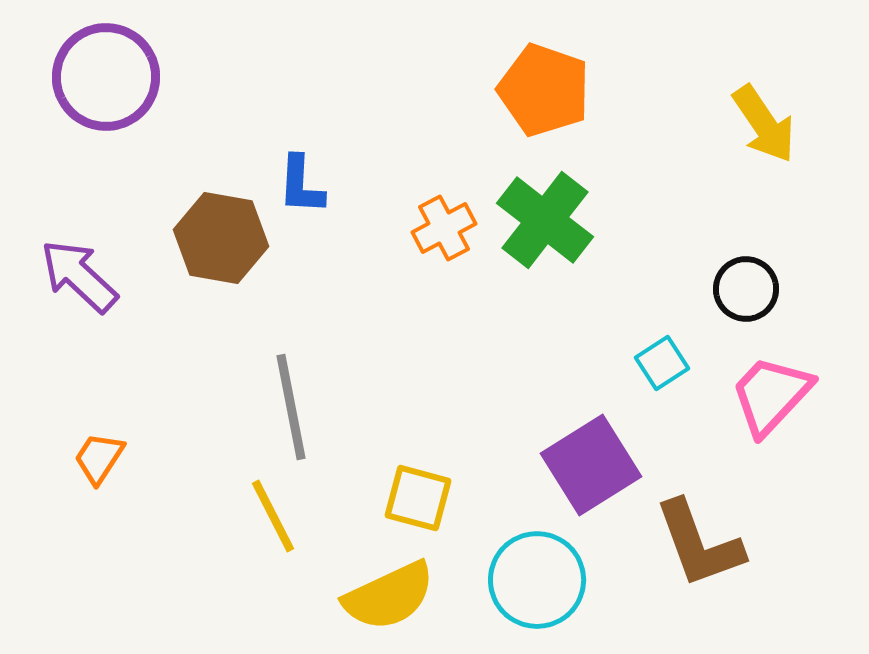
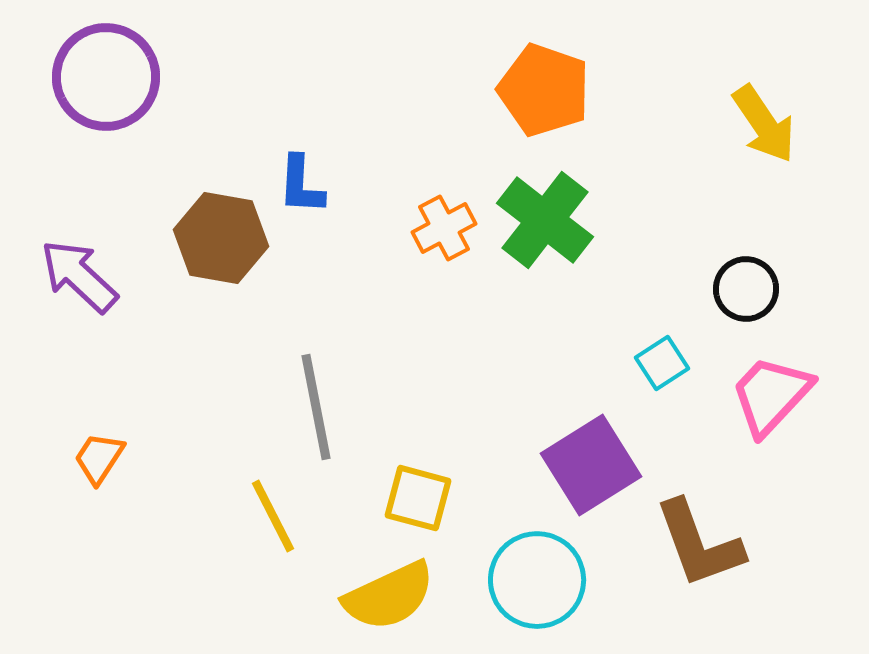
gray line: moved 25 px right
